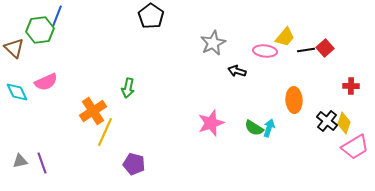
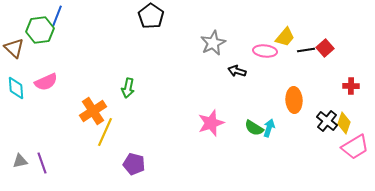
cyan diamond: moved 1 px left, 4 px up; rotated 20 degrees clockwise
